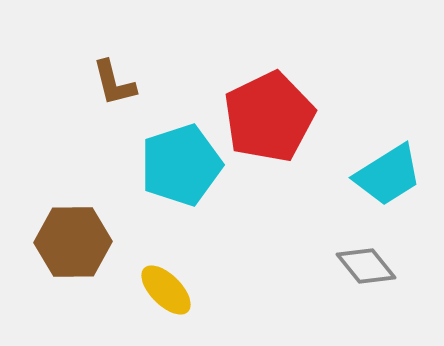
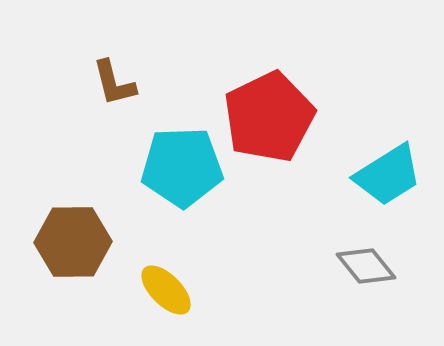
cyan pentagon: moved 1 px right, 2 px down; rotated 16 degrees clockwise
